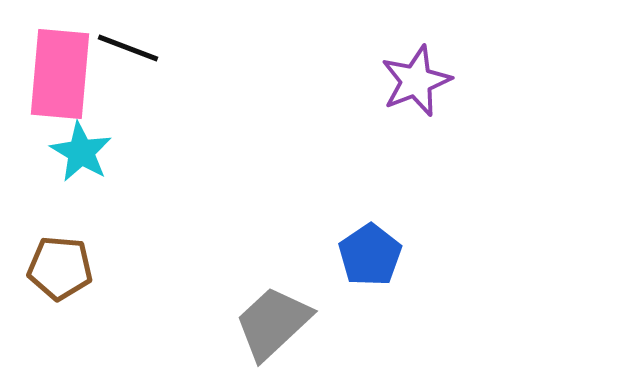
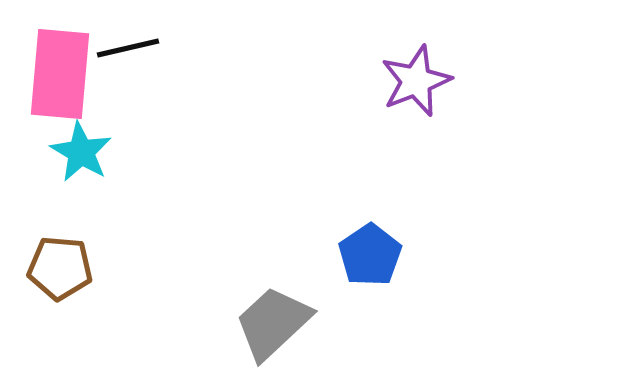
black line: rotated 34 degrees counterclockwise
